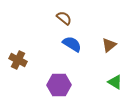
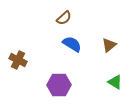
brown semicircle: rotated 98 degrees clockwise
